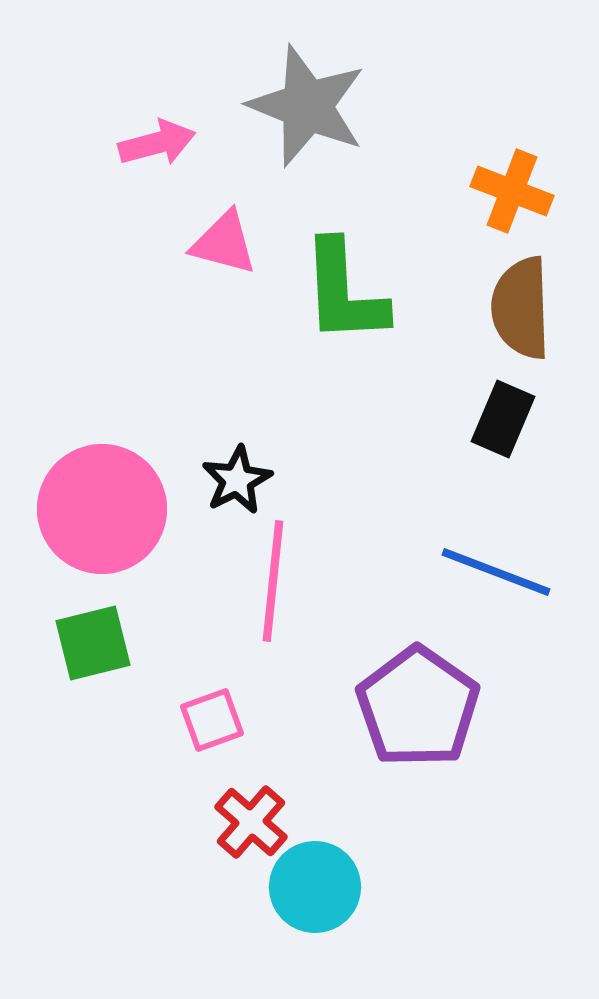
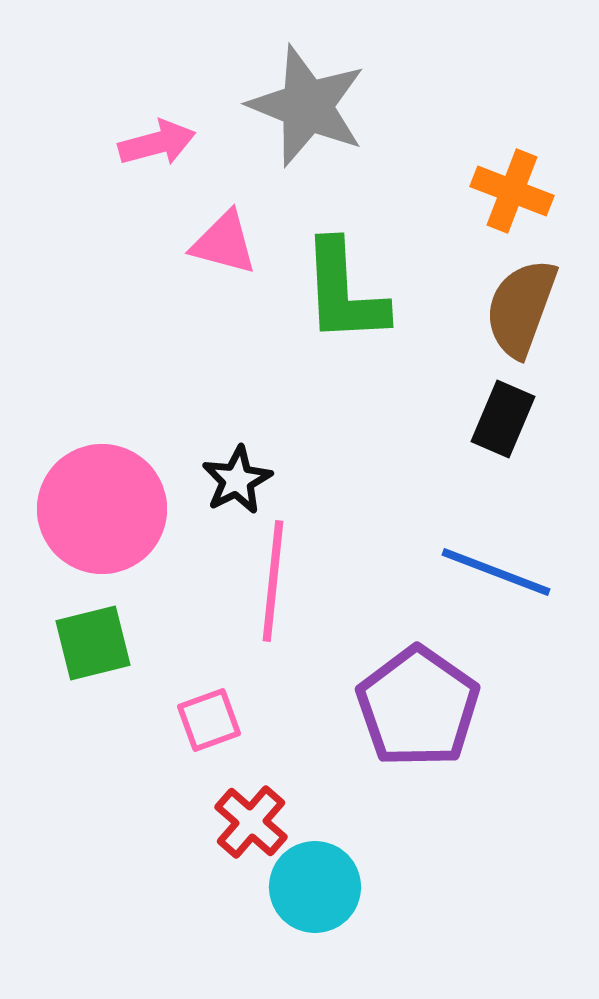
brown semicircle: rotated 22 degrees clockwise
pink square: moved 3 px left
